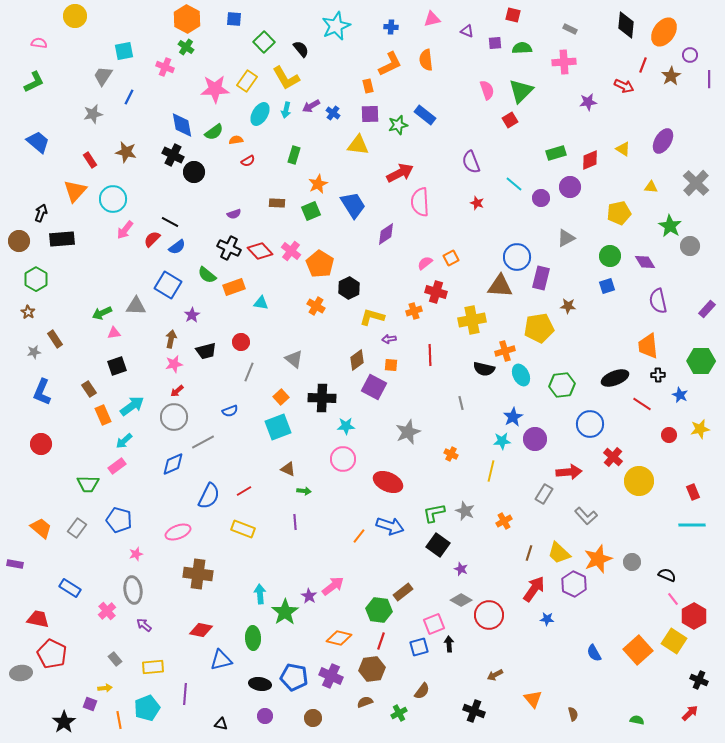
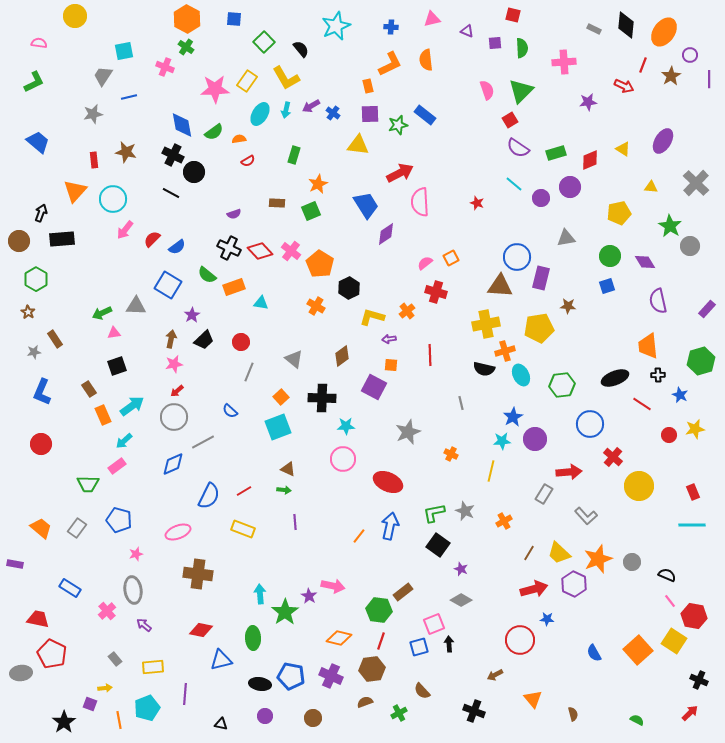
gray rectangle at (570, 29): moved 24 px right
green semicircle at (522, 48): rotated 90 degrees clockwise
blue line at (129, 97): rotated 49 degrees clockwise
orange semicircle at (236, 140): moved 3 px right, 1 px up
red rectangle at (90, 160): moved 4 px right; rotated 28 degrees clockwise
purple semicircle at (471, 162): moved 47 px right, 14 px up; rotated 35 degrees counterclockwise
blue trapezoid at (353, 205): moved 13 px right
black line at (170, 222): moved 1 px right, 29 px up
gray triangle at (566, 238): rotated 18 degrees clockwise
orange cross at (414, 311): moved 7 px left; rotated 21 degrees counterclockwise
yellow cross at (472, 320): moved 14 px right, 4 px down
black trapezoid at (206, 351): moved 2 px left, 11 px up; rotated 30 degrees counterclockwise
brown diamond at (357, 360): moved 15 px left, 4 px up
green hexagon at (701, 361): rotated 16 degrees counterclockwise
blue semicircle at (230, 411): rotated 63 degrees clockwise
yellow star at (700, 429): moved 5 px left
yellow circle at (639, 481): moved 5 px down
green arrow at (304, 491): moved 20 px left, 1 px up
blue arrow at (390, 526): rotated 96 degrees counterclockwise
brown line at (529, 553): rotated 14 degrees clockwise
pink arrow at (333, 586): rotated 50 degrees clockwise
red arrow at (534, 589): rotated 40 degrees clockwise
pink line at (673, 599): moved 3 px left, 2 px down
red circle at (489, 615): moved 31 px right, 25 px down
red hexagon at (694, 616): rotated 20 degrees counterclockwise
blue pentagon at (294, 677): moved 3 px left, 1 px up
brown semicircle at (422, 691): rotated 102 degrees clockwise
green semicircle at (637, 720): rotated 16 degrees clockwise
